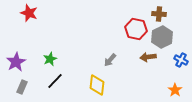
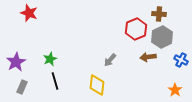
red hexagon: rotated 25 degrees clockwise
black line: rotated 60 degrees counterclockwise
